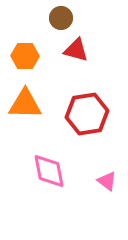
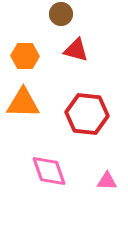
brown circle: moved 4 px up
orange triangle: moved 2 px left, 1 px up
red hexagon: rotated 15 degrees clockwise
pink diamond: rotated 9 degrees counterclockwise
pink triangle: rotated 35 degrees counterclockwise
